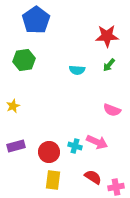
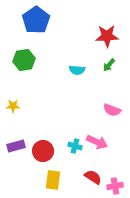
yellow star: rotated 24 degrees clockwise
red circle: moved 6 px left, 1 px up
pink cross: moved 1 px left, 1 px up
